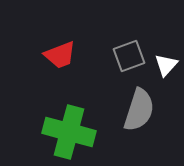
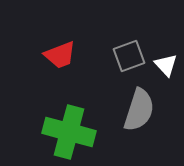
white triangle: rotated 25 degrees counterclockwise
